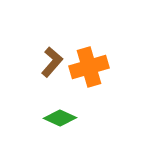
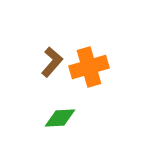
green diamond: rotated 28 degrees counterclockwise
